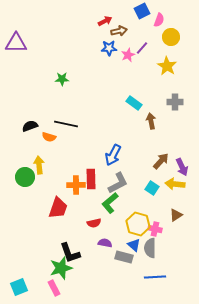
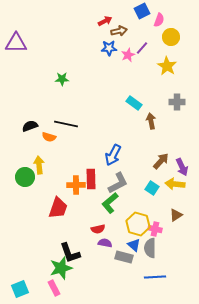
gray cross at (175, 102): moved 2 px right
red semicircle at (94, 223): moved 4 px right, 6 px down
cyan square at (19, 287): moved 1 px right, 2 px down
